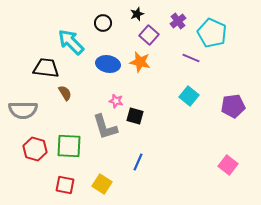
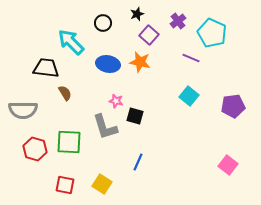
green square: moved 4 px up
